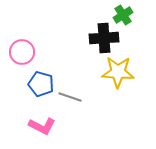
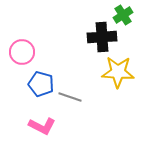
black cross: moved 2 px left, 1 px up
